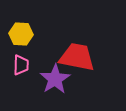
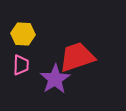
yellow hexagon: moved 2 px right
red trapezoid: rotated 30 degrees counterclockwise
